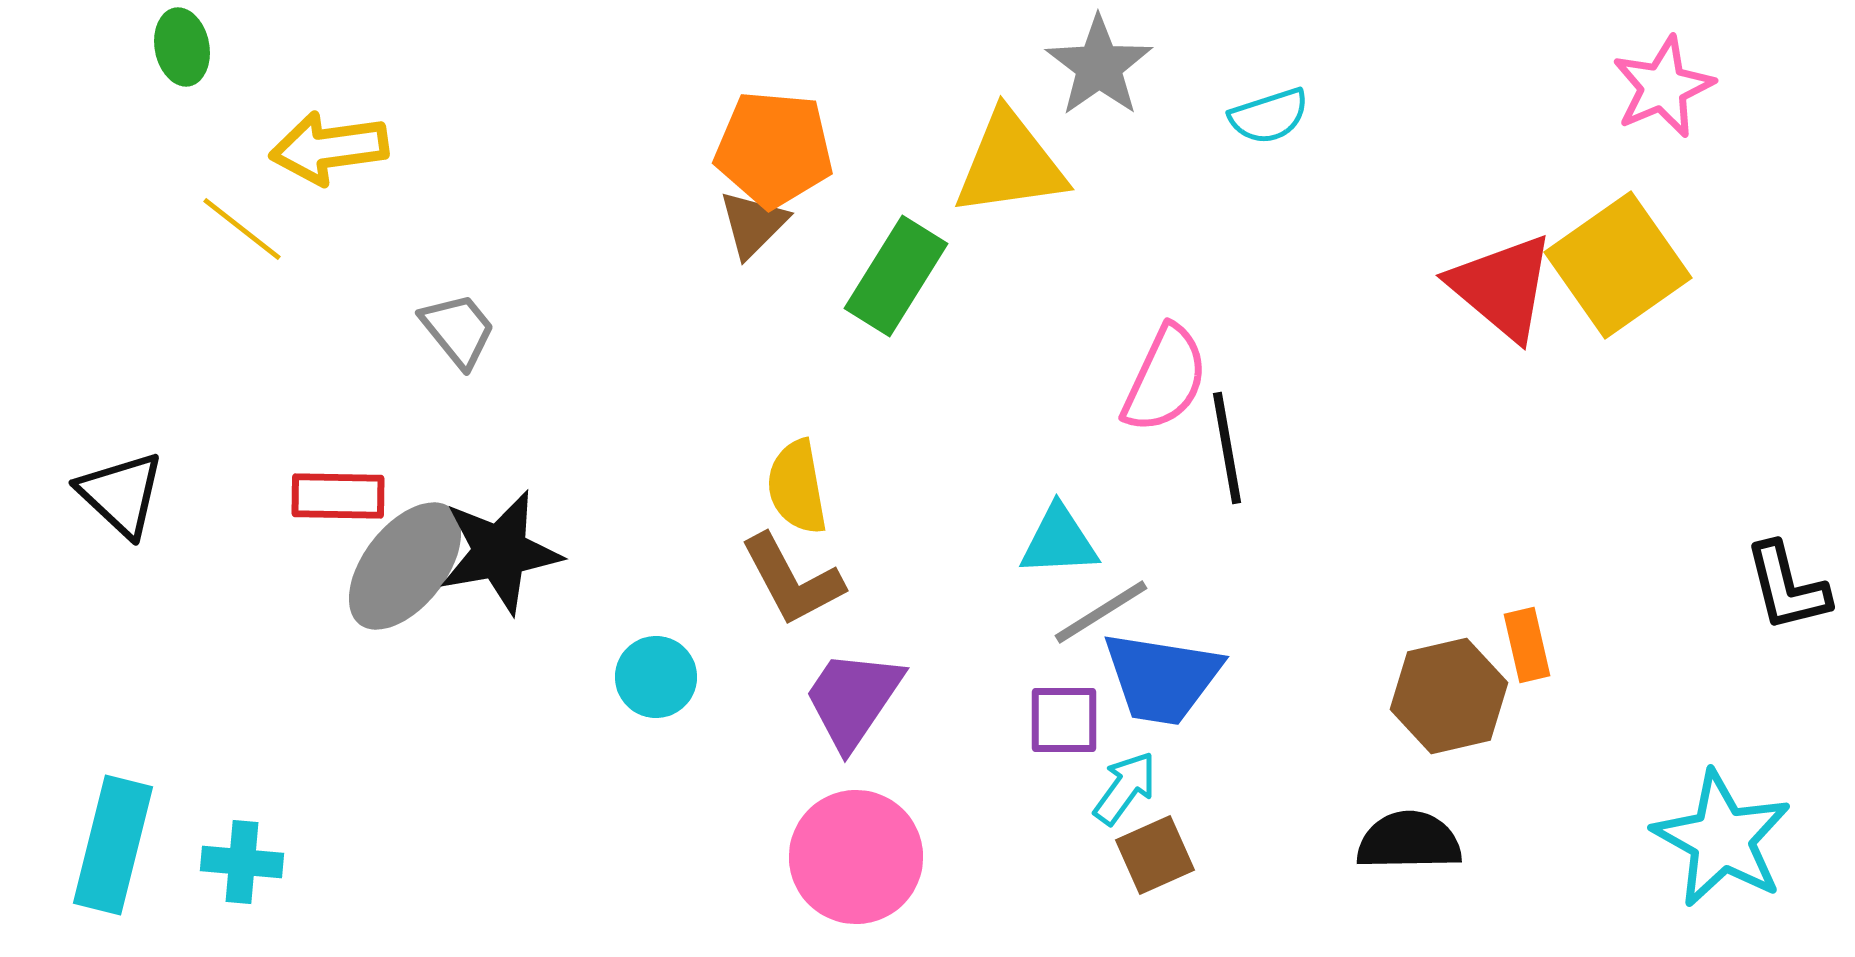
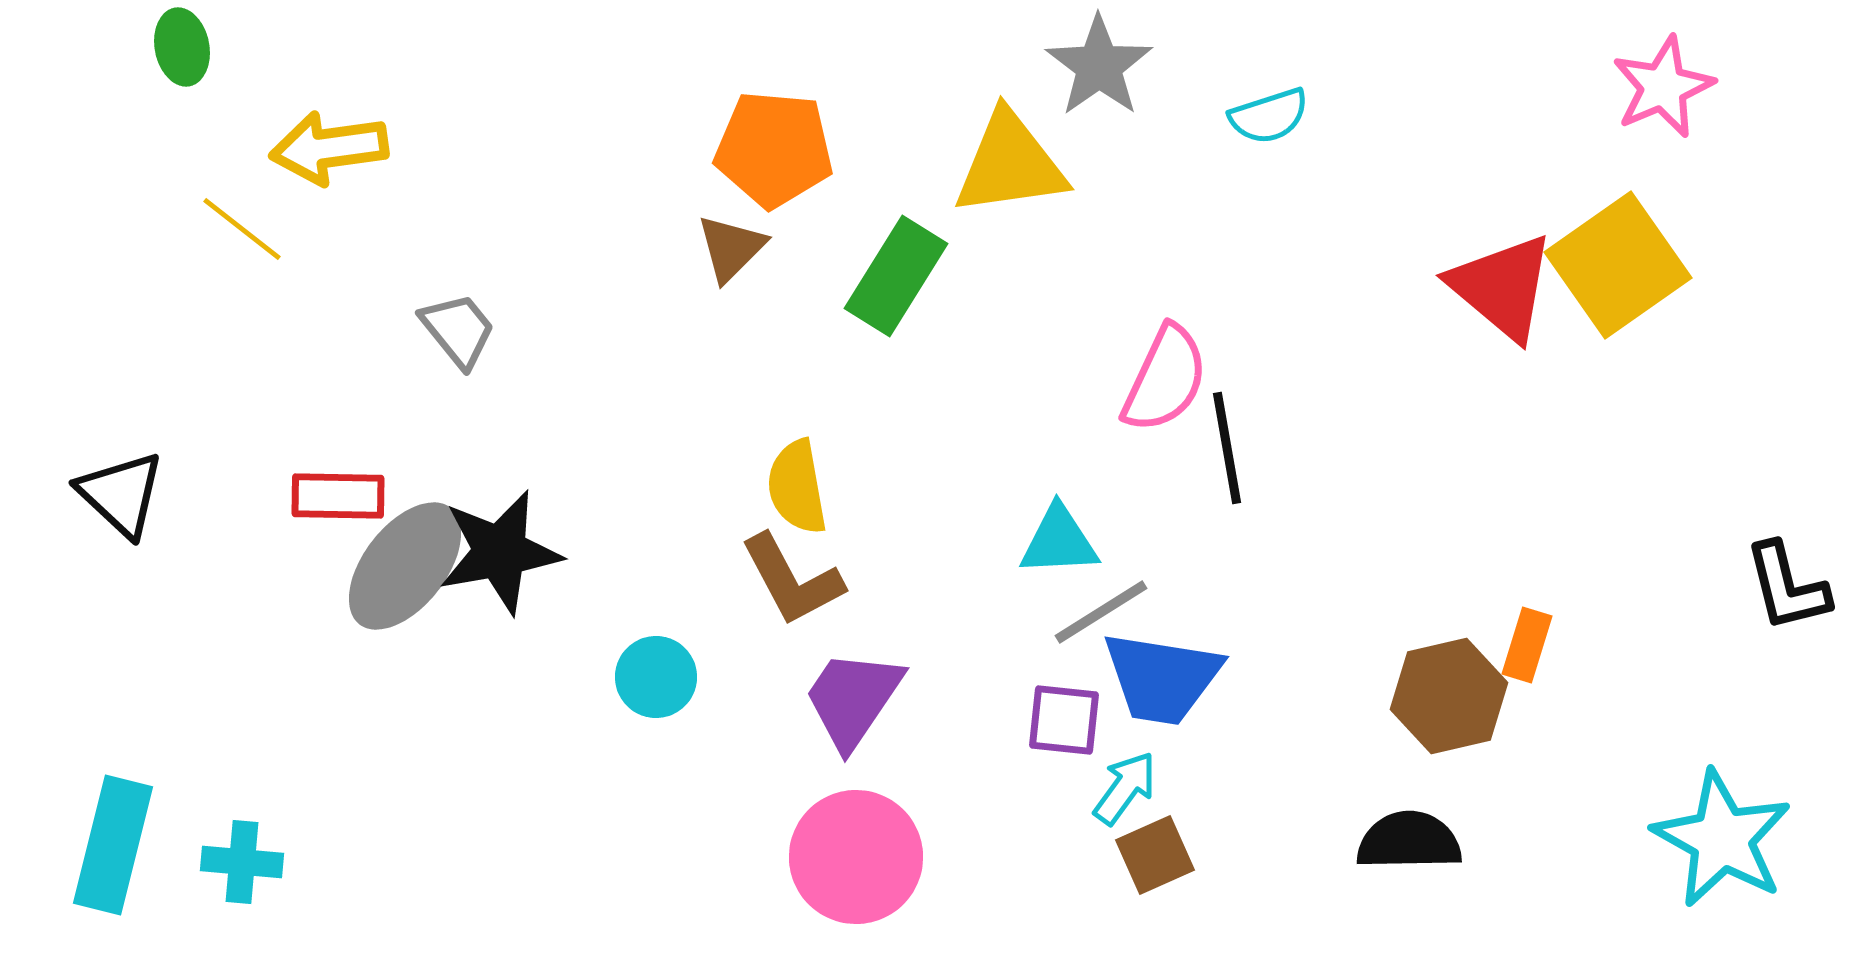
brown triangle: moved 22 px left, 24 px down
orange rectangle: rotated 30 degrees clockwise
purple square: rotated 6 degrees clockwise
